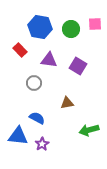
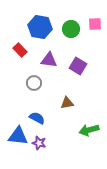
purple star: moved 3 px left, 1 px up; rotated 24 degrees counterclockwise
